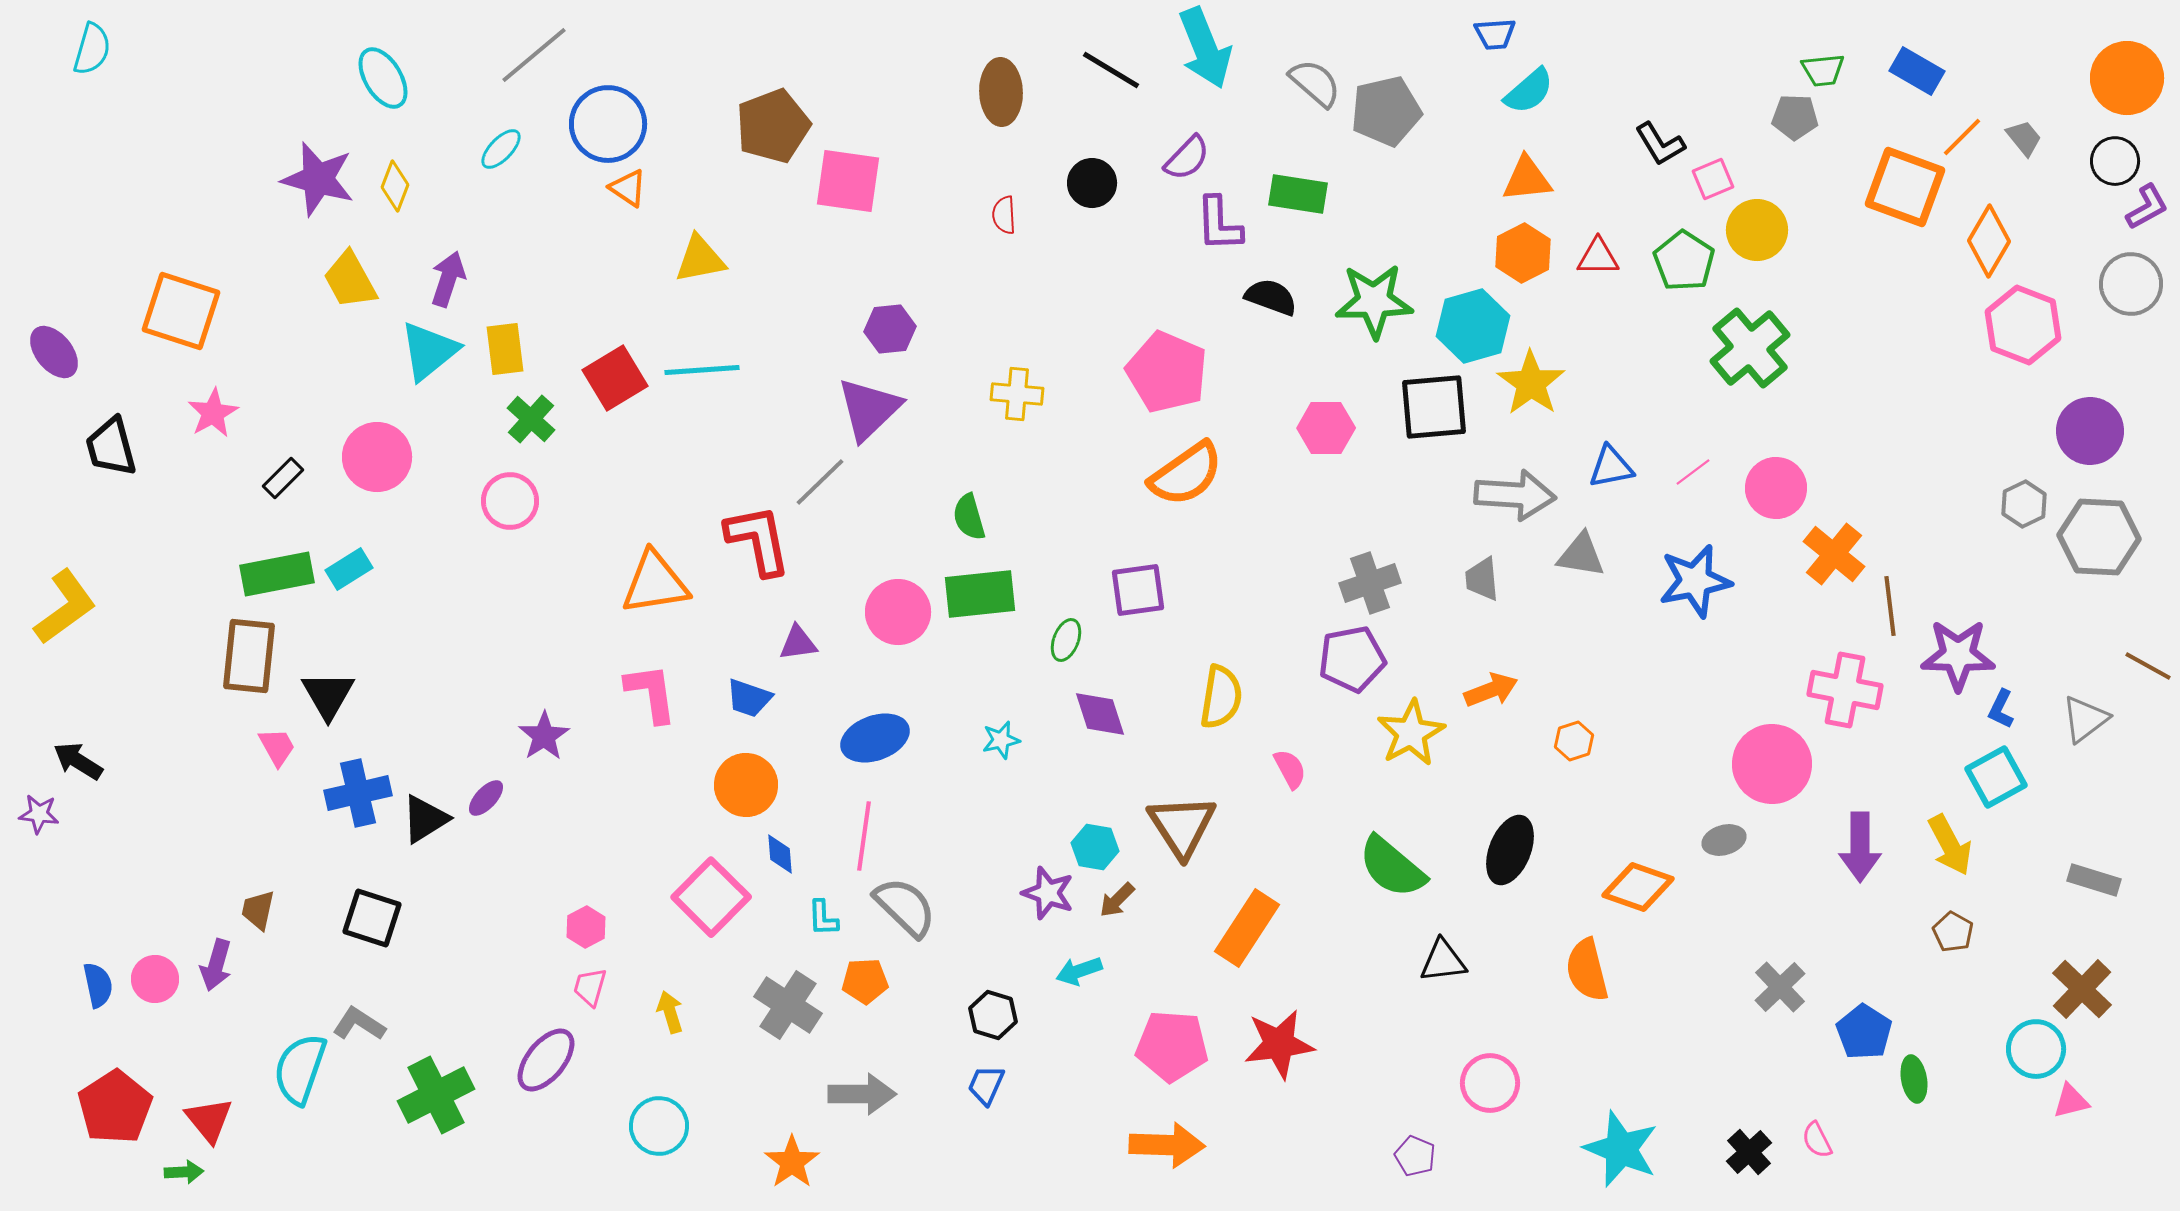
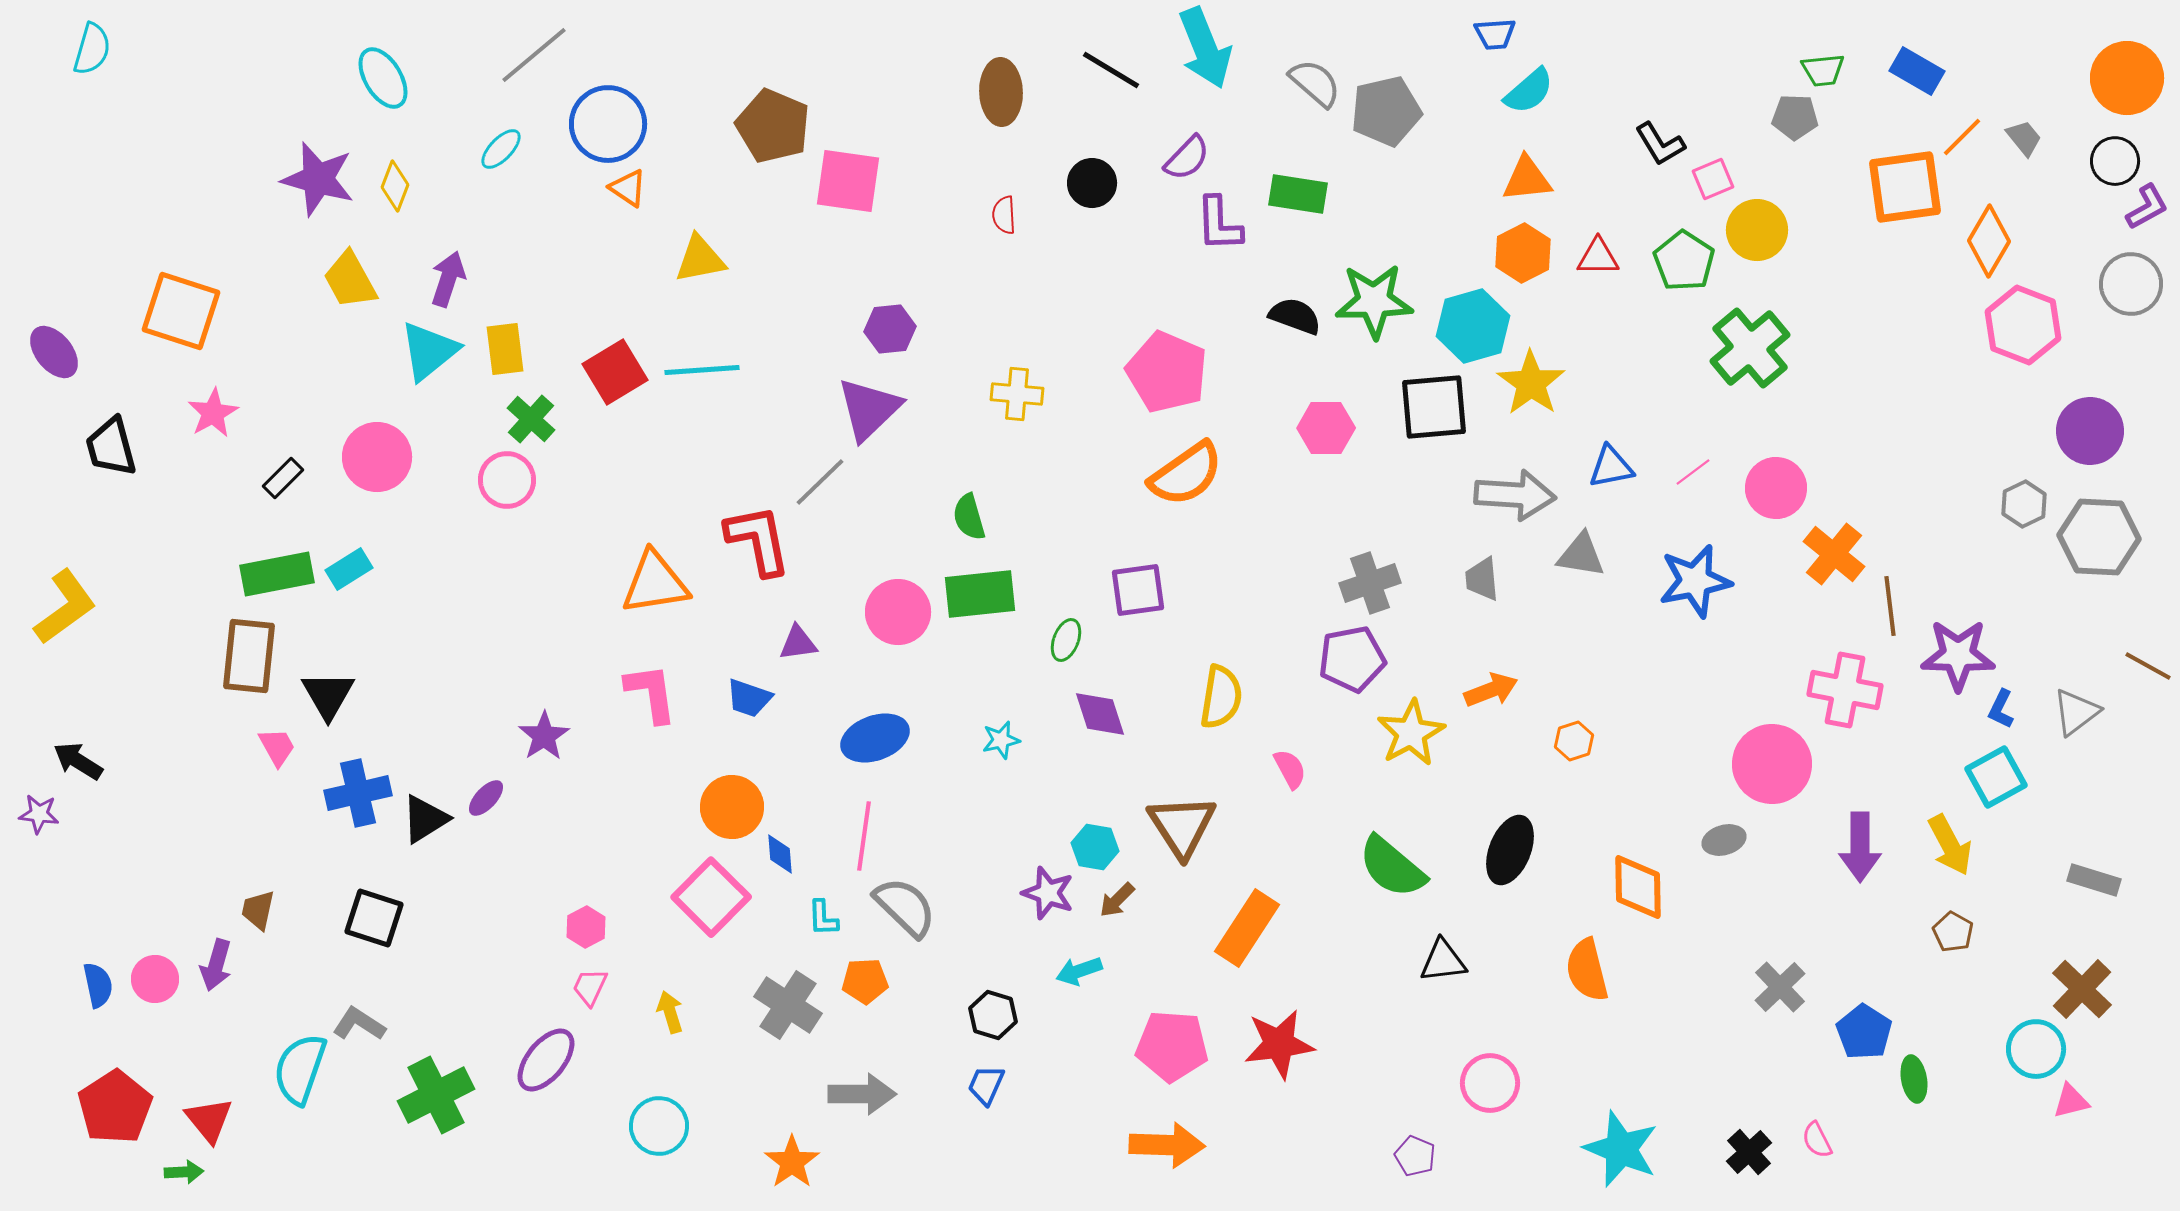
brown pentagon at (773, 126): rotated 28 degrees counterclockwise
orange square at (1905, 187): rotated 28 degrees counterclockwise
black semicircle at (1271, 297): moved 24 px right, 19 px down
red square at (615, 378): moved 6 px up
pink circle at (510, 501): moved 3 px left, 21 px up
gray triangle at (2085, 719): moved 9 px left, 7 px up
orange circle at (746, 785): moved 14 px left, 22 px down
orange diamond at (1638, 887): rotated 70 degrees clockwise
black square at (372, 918): moved 2 px right
pink trapezoid at (590, 987): rotated 9 degrees clockwise
